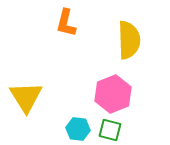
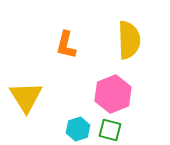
orange L-shape: moved 22 px down
cyan hexagon: rotated 25 degrees counterclockwise
